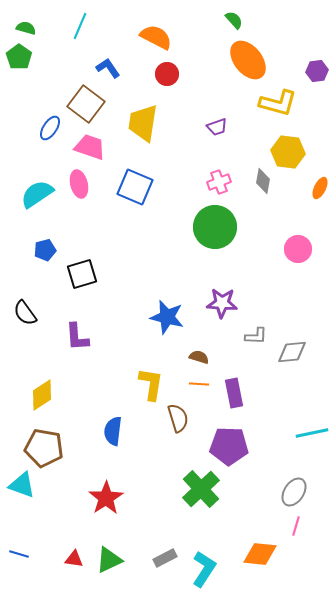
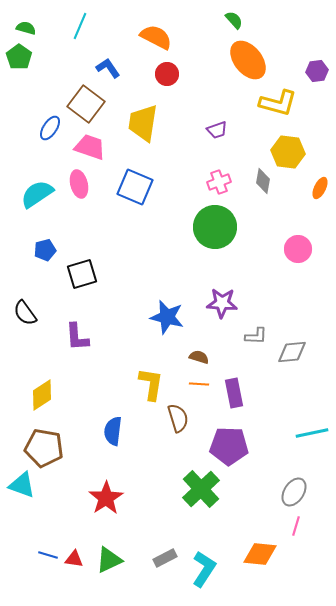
purple trapezoid at (217, 127): moved 3 px down
blue line at (19, 554): moved 29 px right, 1 px down
